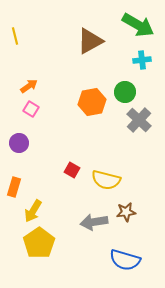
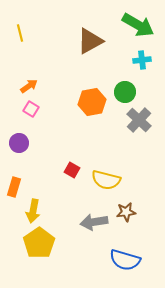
yellow line: moved 5 px right, 3 px up
yellow arrow: rotated 20 degrees counterclockwise
